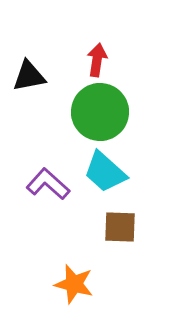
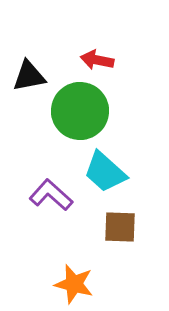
red arrow: rotated 88 degrees counterclockwise
green circle: moved 20 px left, 1 px up
purple L-shape: moved 3 px right, 11 px down
